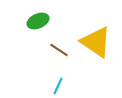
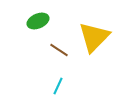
yellow triangle: moved 2 px left, 5 px up; rotated 40 degrees clockwise
